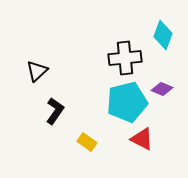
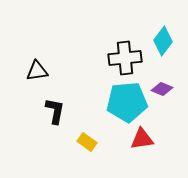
cyan diamond: moved 6 px down; rotated 16 degrees clockwise
black triangle: rotated 35 degrees clockwise
cyan pentagon: rotated 9 degrees clockwise
black L-shape: rotated 24 degrees counterclockwise
red triangle: rotated 35 degrees counterclockwise
